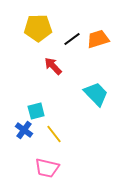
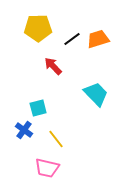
cyan square: moved 2 px right, 3 px up
yellow line: moved 2 px right, 5 px down
